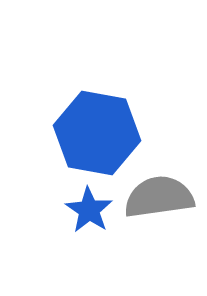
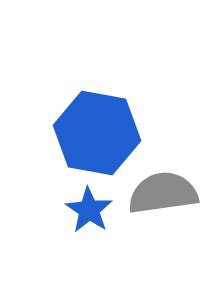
gray semicircle: moved 4 px right, 4 px up
